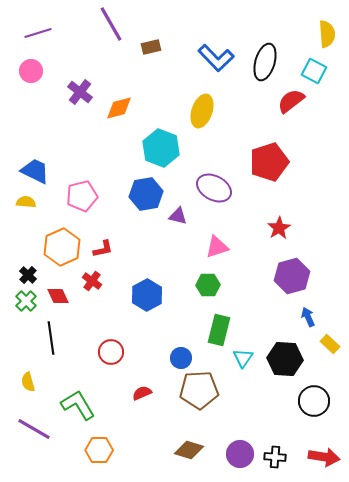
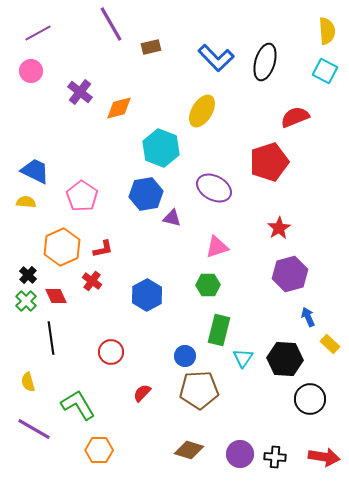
purple line at (38, 33): rotated 12 degrees counterclockwise
yellow semicircle at (327, 34): moved 3 px up
cyan square at (314, 71): moved 11 px right
red semicircle at (291, 101): moved 4 px right, 16 px down; rotated 16 degrees clockwise
yellow ellipse at (202, 111): rotated 12 degrees clockwise
pink pentagon at (82, 196): rotated 24 degrees counterclockwise
purple triangle at (178, 216): moved 6 px left, 2 px down
purple hexagon at (292, 276): moved 2 px left, 2 px up
red diamond at (58, 296): moved 2 px left
blue circle at (181, 358): moved 4 px right, 2 px up
red semicircle at (142, 393): rotated 24 degrees counterclockwise
black circle at (314, 401): moved 4 px left, 2 px up
